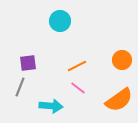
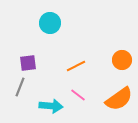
cyan circle: moved 10 px left, 2 px down
orange line: moved 1 px left
pink line: moved 7 px down
orange semicircle: moved 1 px up
